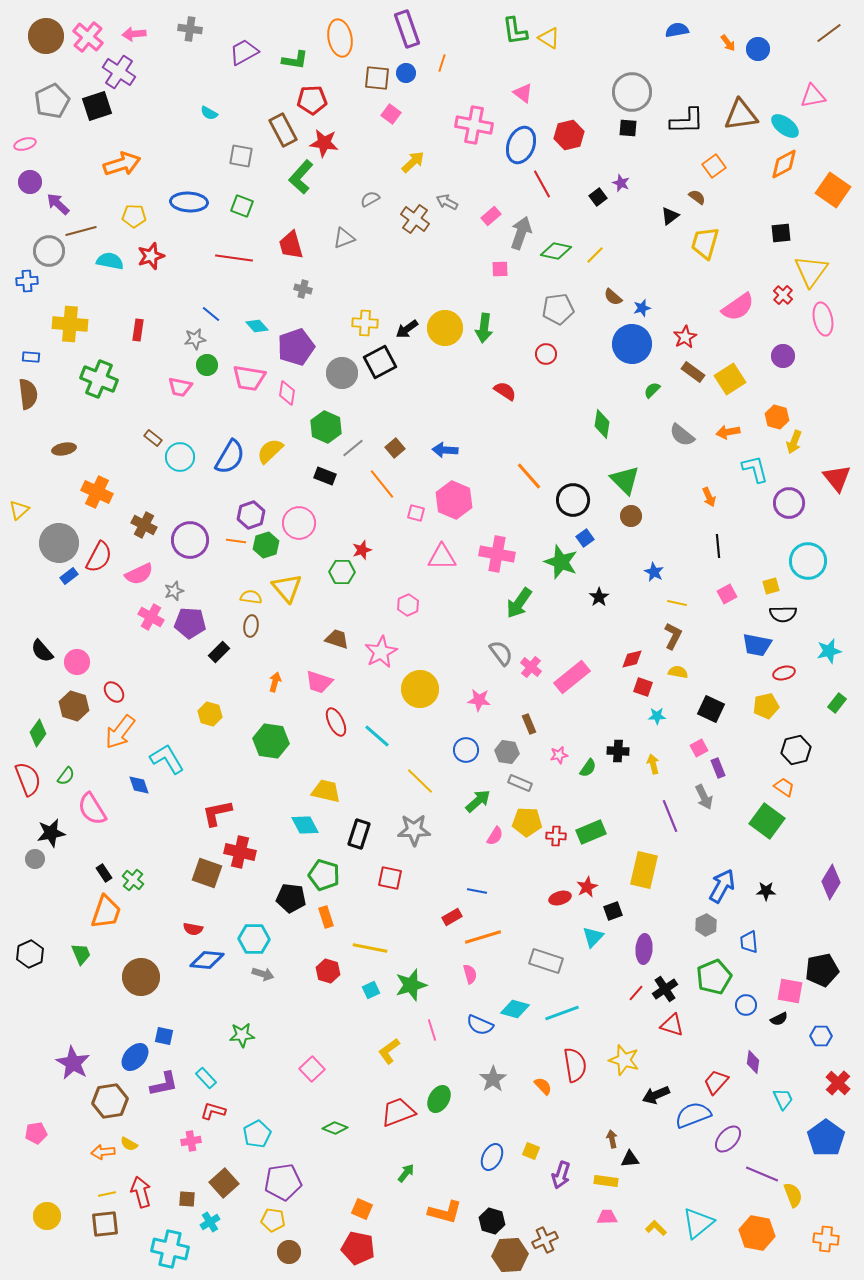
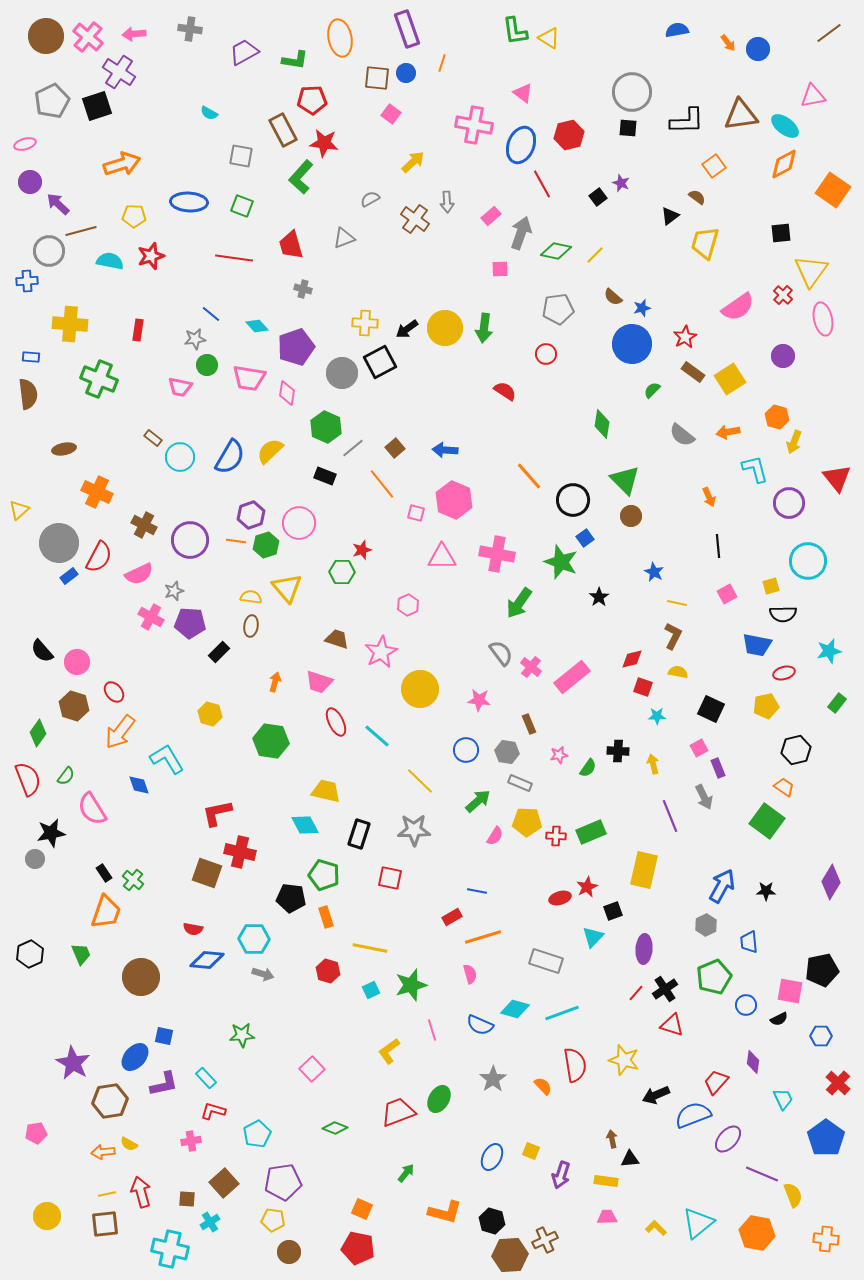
gray arrow at (447, 202): rotated 120 degrees counterclockwise
